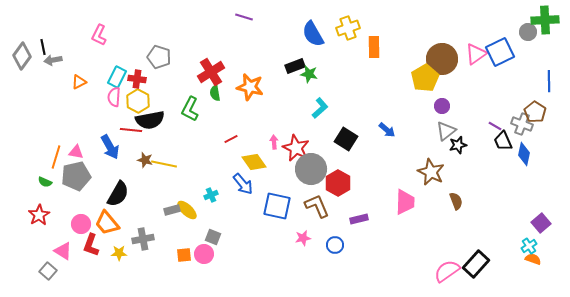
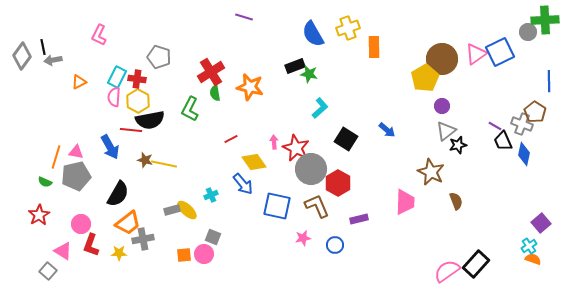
orange trapezoid at (107, 223): moved 21 px right; rotated 88 degrees counterclockwise
